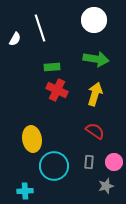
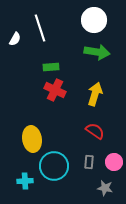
green arrow: moved 1 px right, 7 px up
green rectangle: moved 1 px left
red cross: moved 2 px left
gray star: moved 1 px left, 2 px down; rotated 28 degrees clockwise
cyan cross: moved 10 px up
